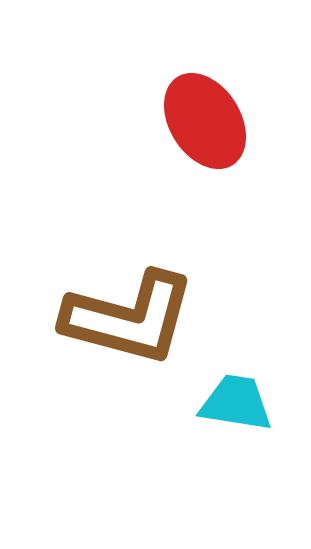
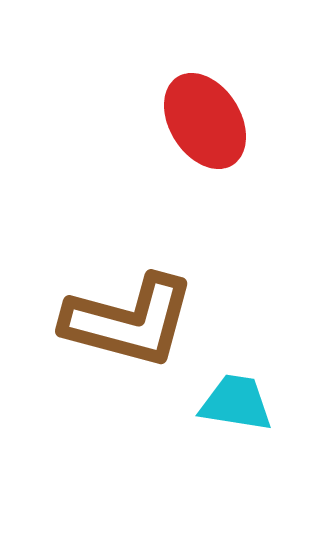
brown L-shape: moved 3 px down
